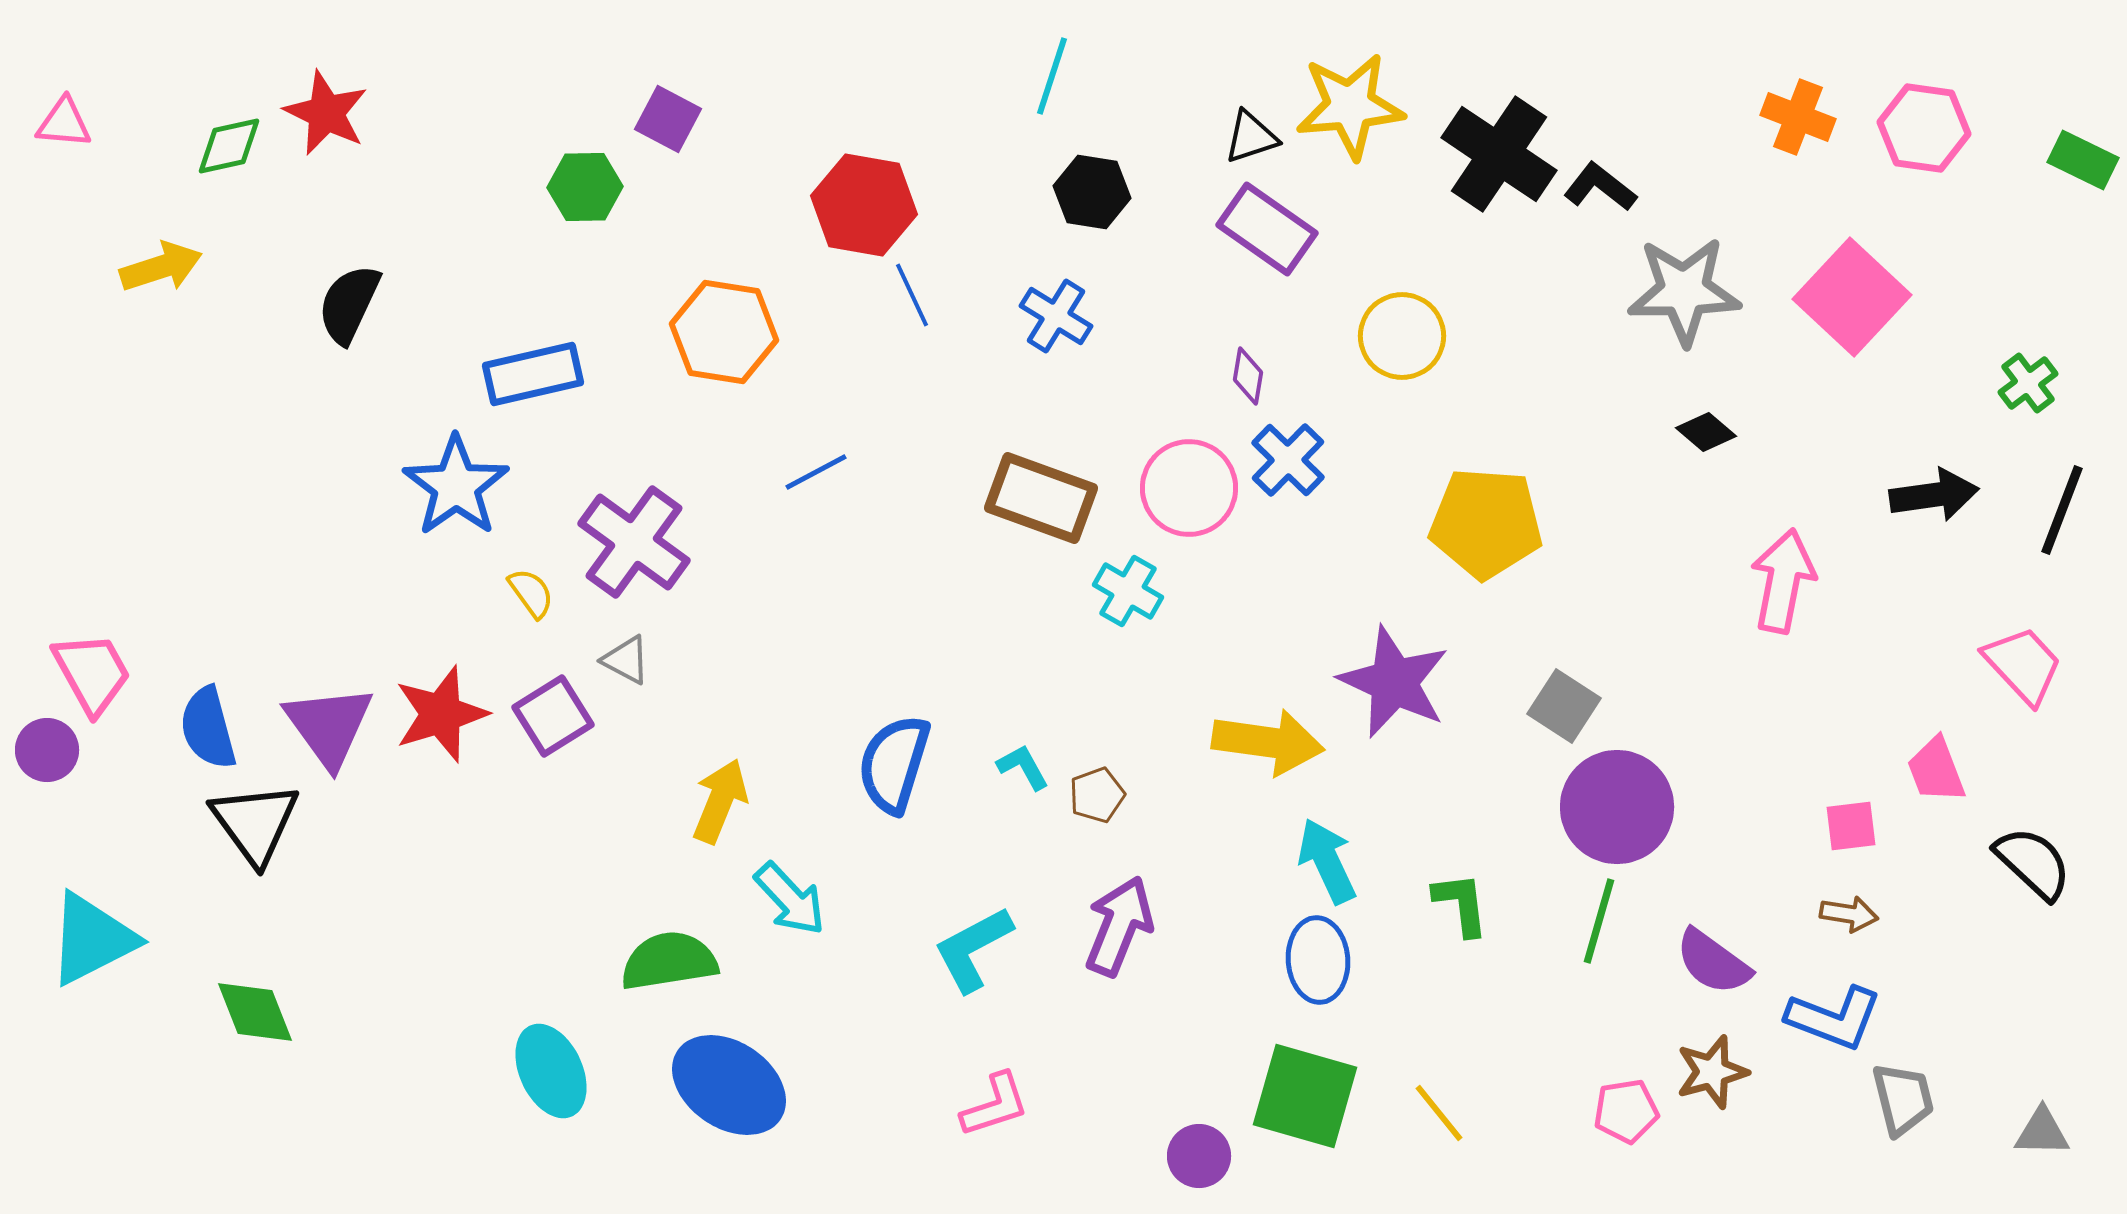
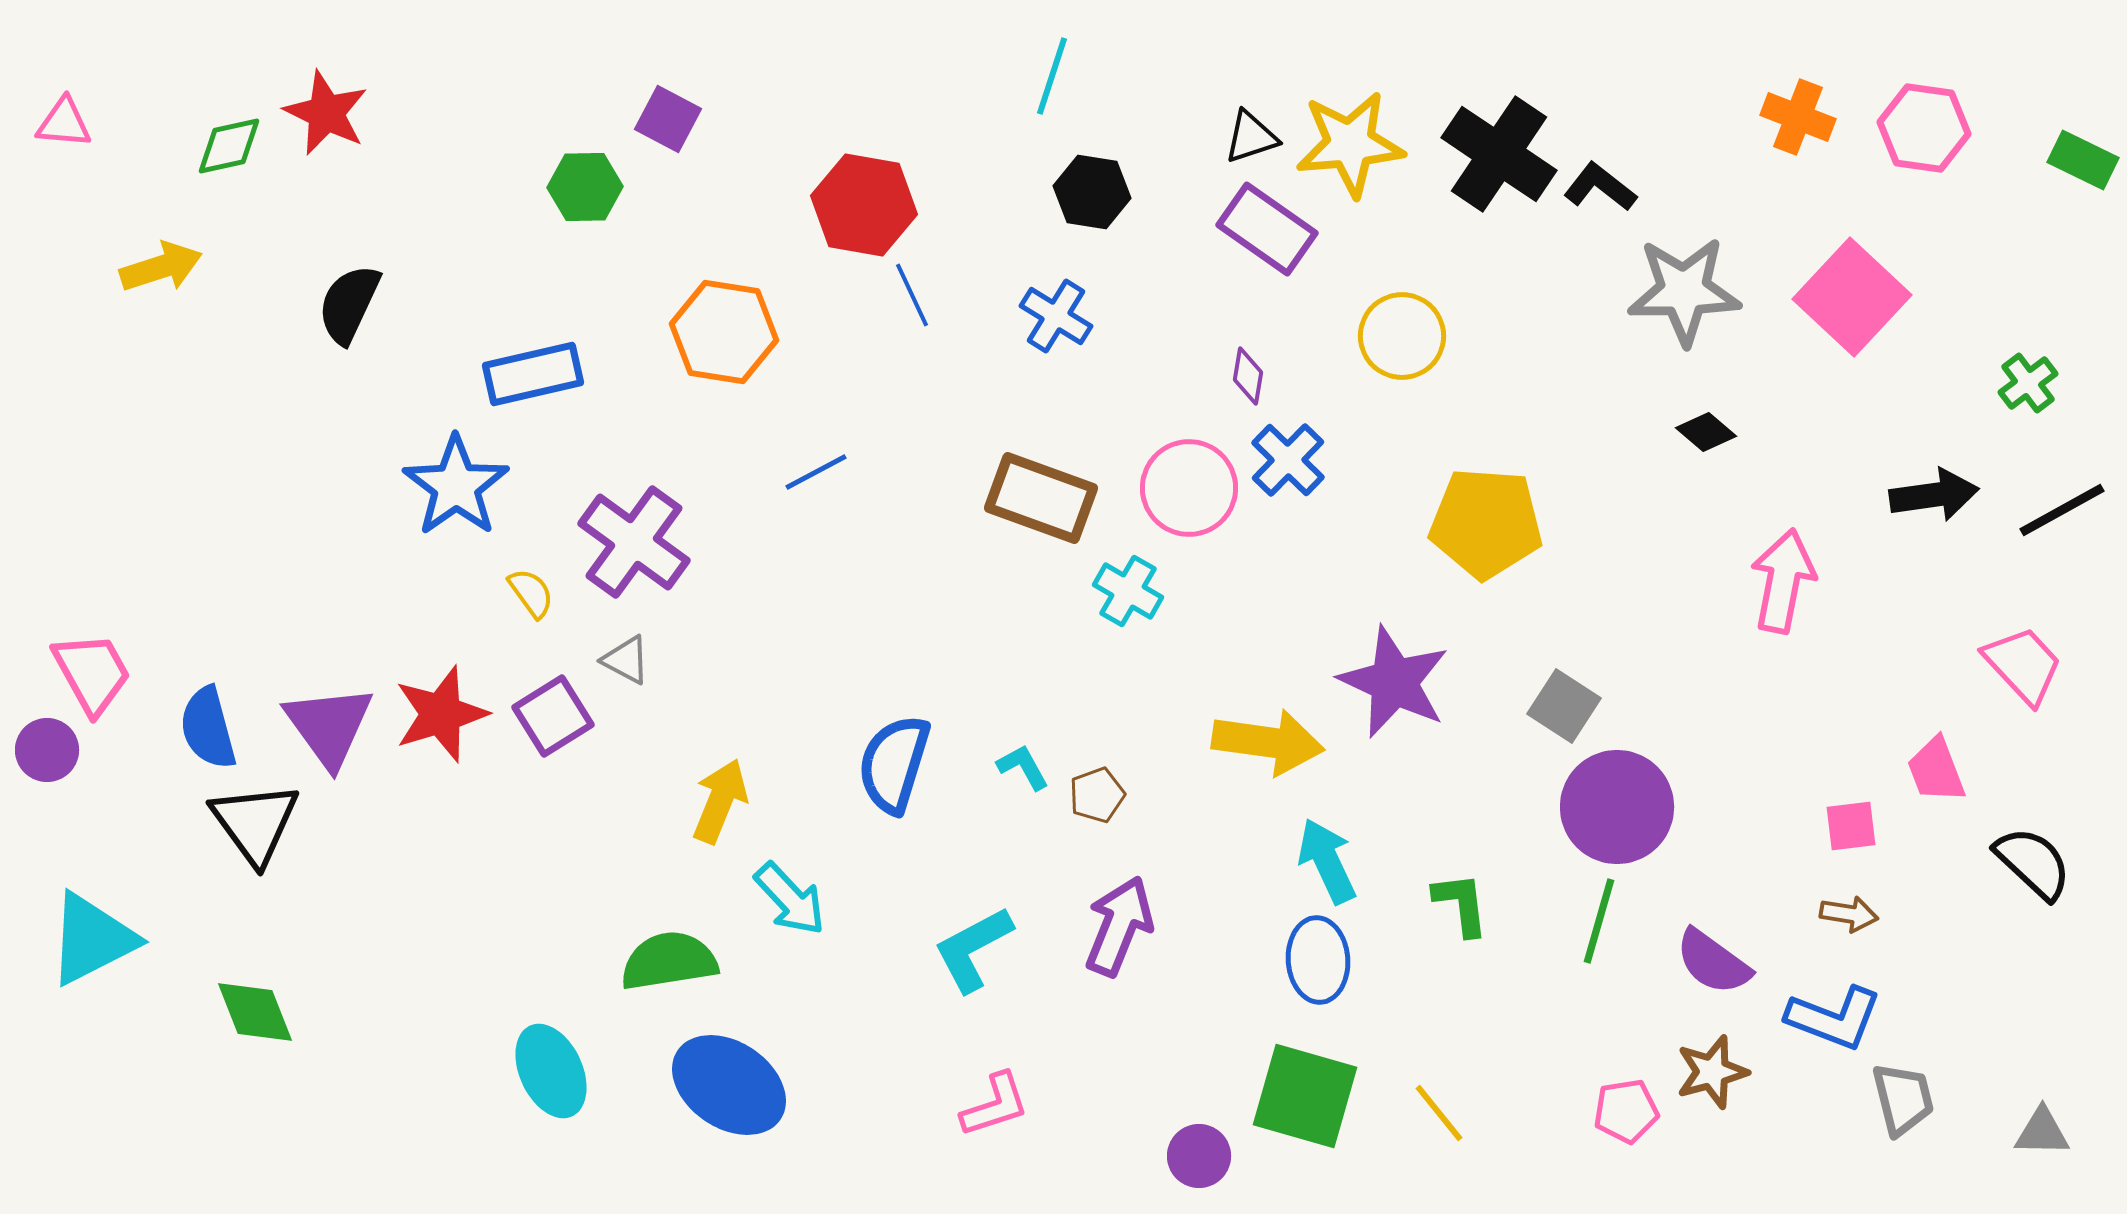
yellow star at (1350, 106): moved 38 px down
black line at (2062, 510): rotated 40 degrees clockwise
